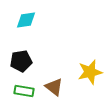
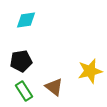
yellow star: moved 1 px up
green rectangle: rotated 48 degrees clockwise
